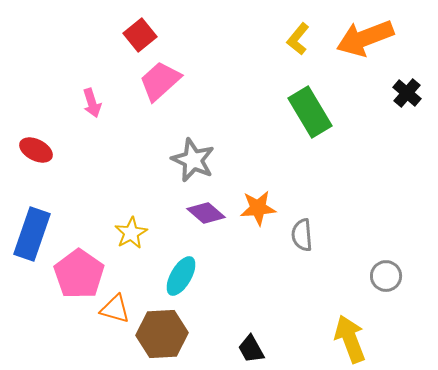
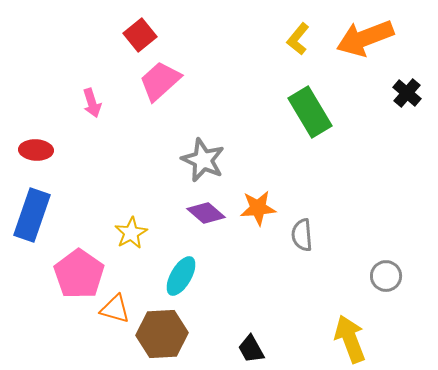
red ellipse: rotated 24 degrees counterclockwise
gray star: moved 10 px right
blue rectangle: moved 19 px up
